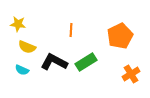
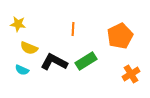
orange line: moved 2 px right, 1 px up
yellow semicircle: moved 2 px right, 1 px down
green rectangle: moved 1 px up
